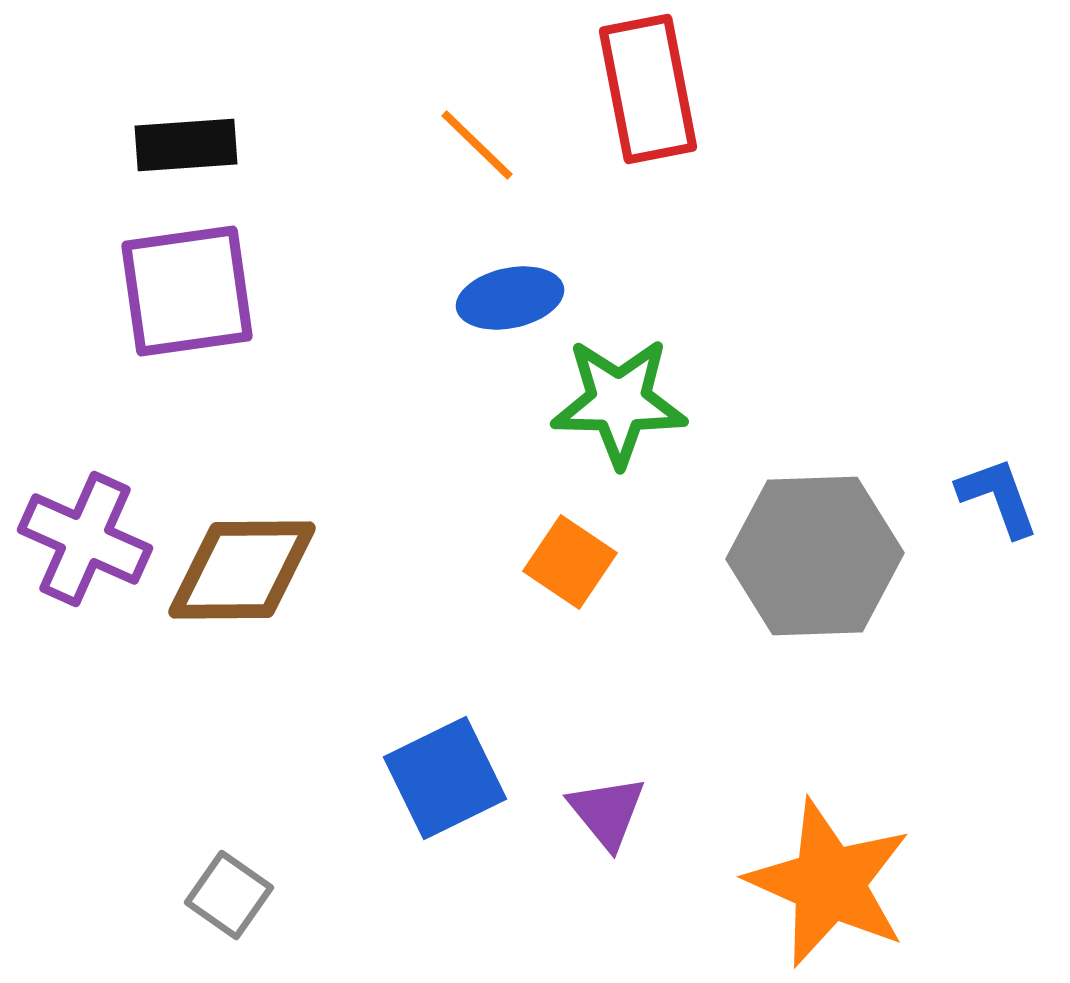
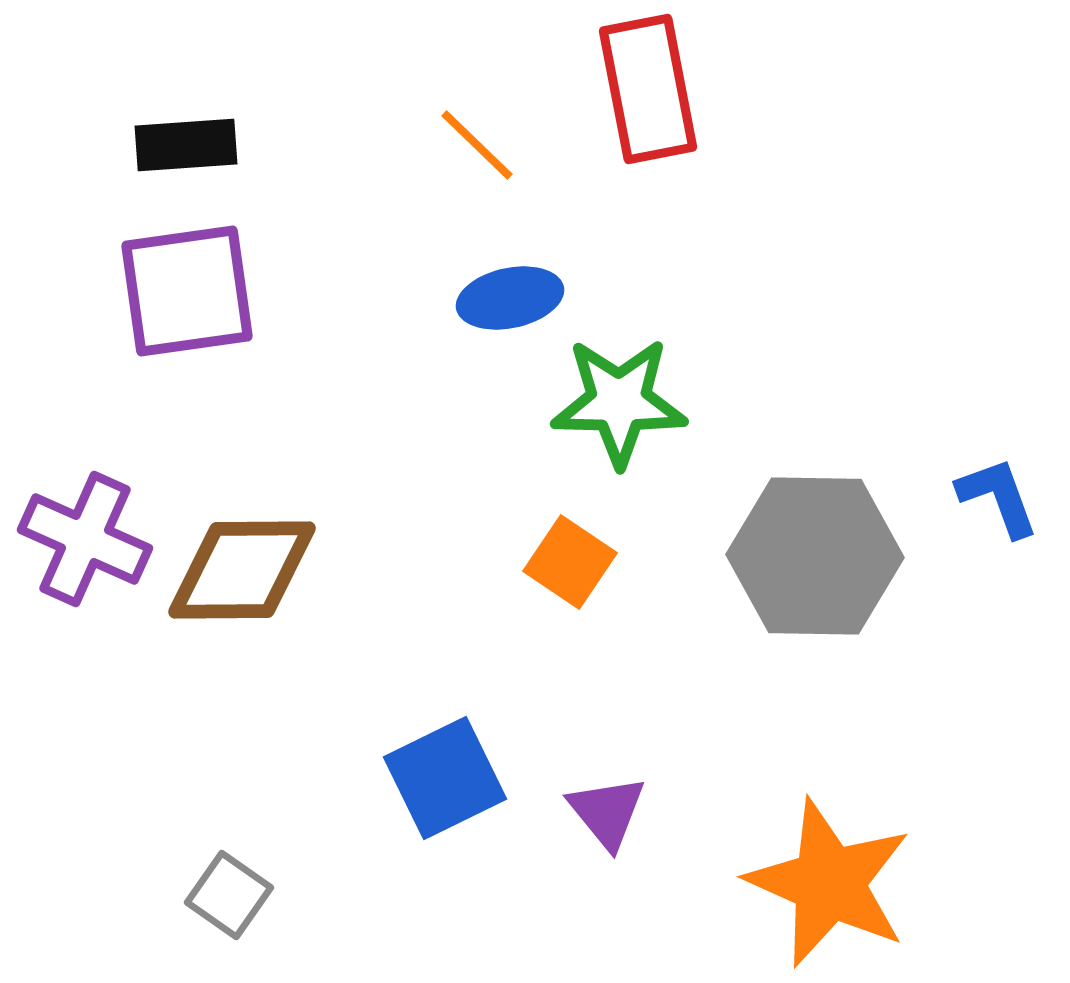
gray hexagon: rotated 3 degrees clockwise
